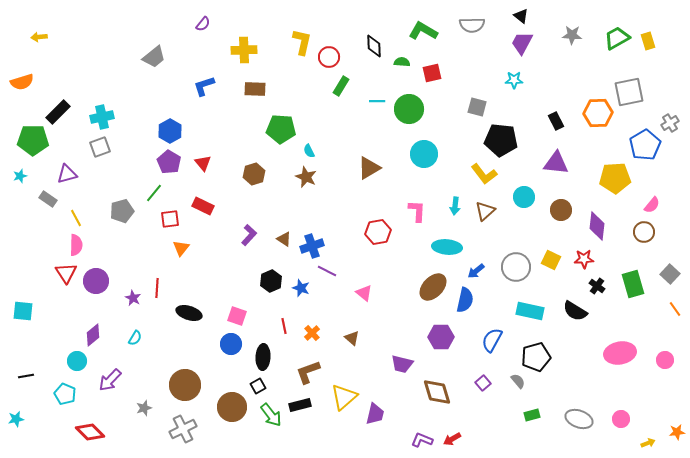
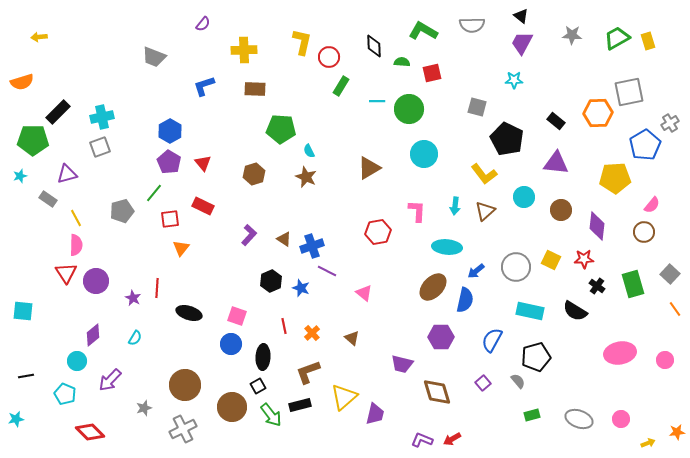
gray trapezoid at (154, 57): rotated 60 degrees clockwise
black rectangle at (556, 121): rotated 24 degrees counterclockwise
black pentagon at (501, 140): moved 6 px right, 1 px up; rotated 20 degrees clockwise
